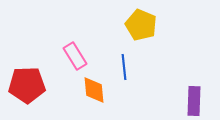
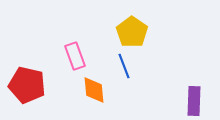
yellow pentagon: moved 9 px left, 7 px down; rotated 12 degrees clockwise
pink rectangle: rotated 12 degrees clockwise
blue line: moved 1 px up; rotated 15 degrees counterclockwise
red pentagon: rotated 15 degrees clockwise
